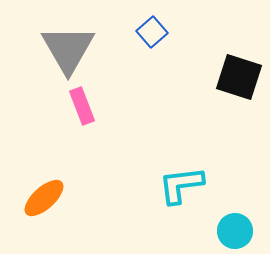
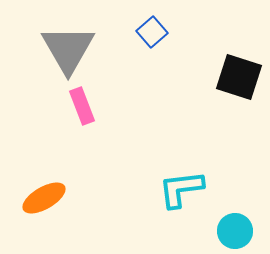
cyan L-shape: moved 4 px down
orange ellipse: rotated 12 degrees clockwise
